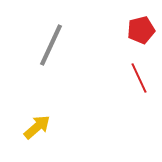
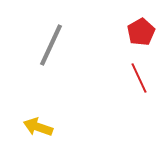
red pentagon: moved 2 px down; rotated 16 degrees counterclockwise
yellow arrow: moved 1 px right; rotated 120 degrees counterclockwise
